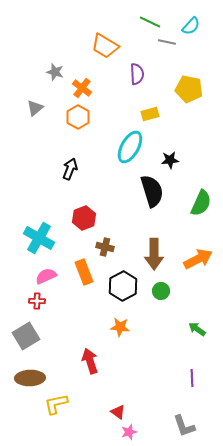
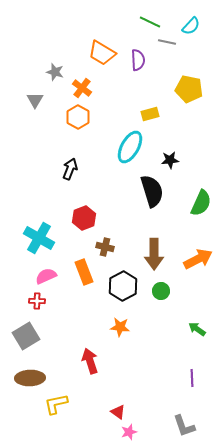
orange trapezoid: moved 3 px left, 7 px down
purple semicircle: moved 1 px right, 14 px up
gray triangle: moved 8 px up; rotated 18 degrees counterclockwise
